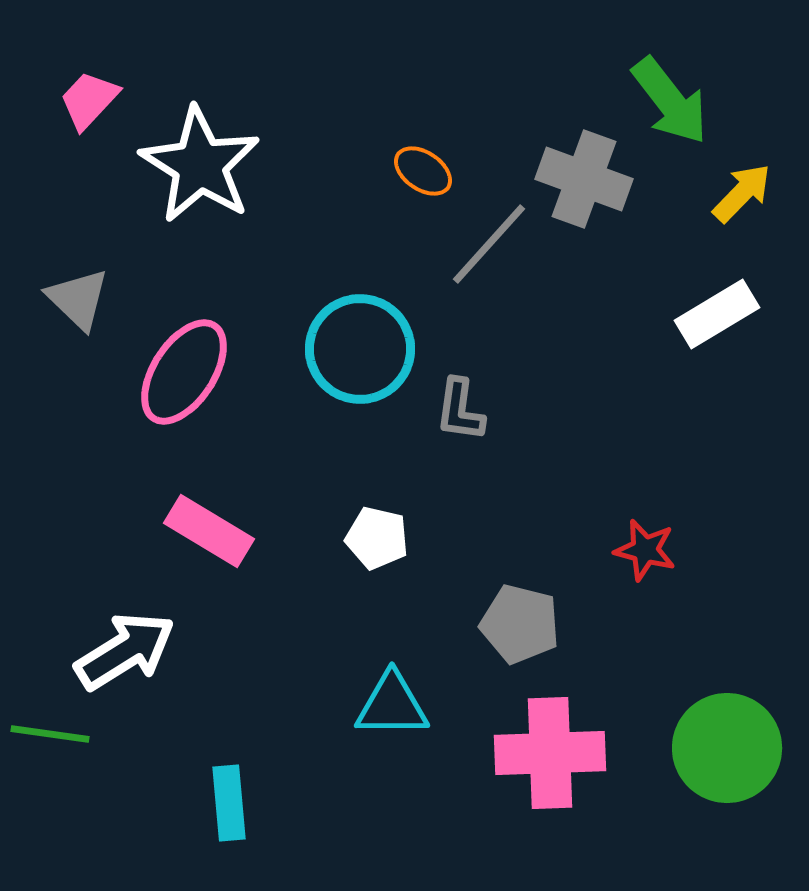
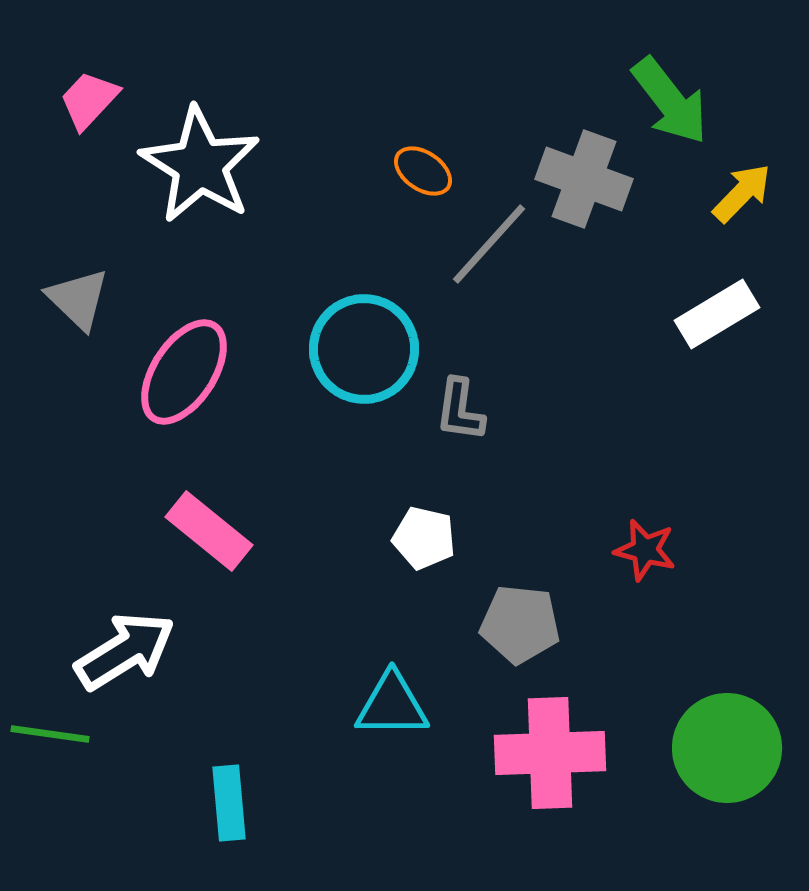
cyan circle: moved 4 px right
pink rectangle: rotated 8 degrees clockwise
white pentagon: moved 47 px right
gray pentagon: rotated 8 degrees counterclockwise
